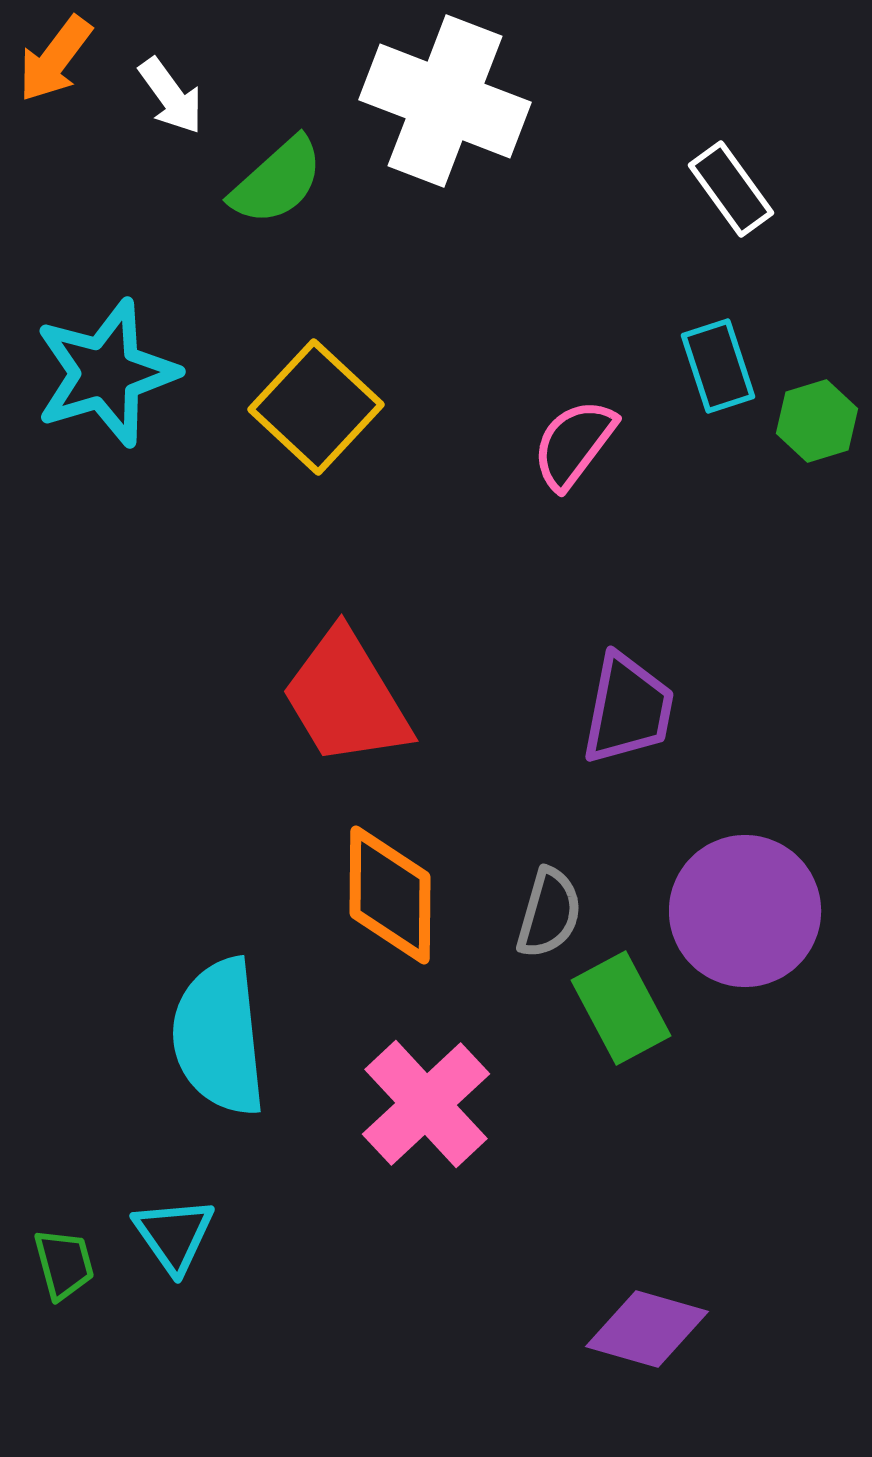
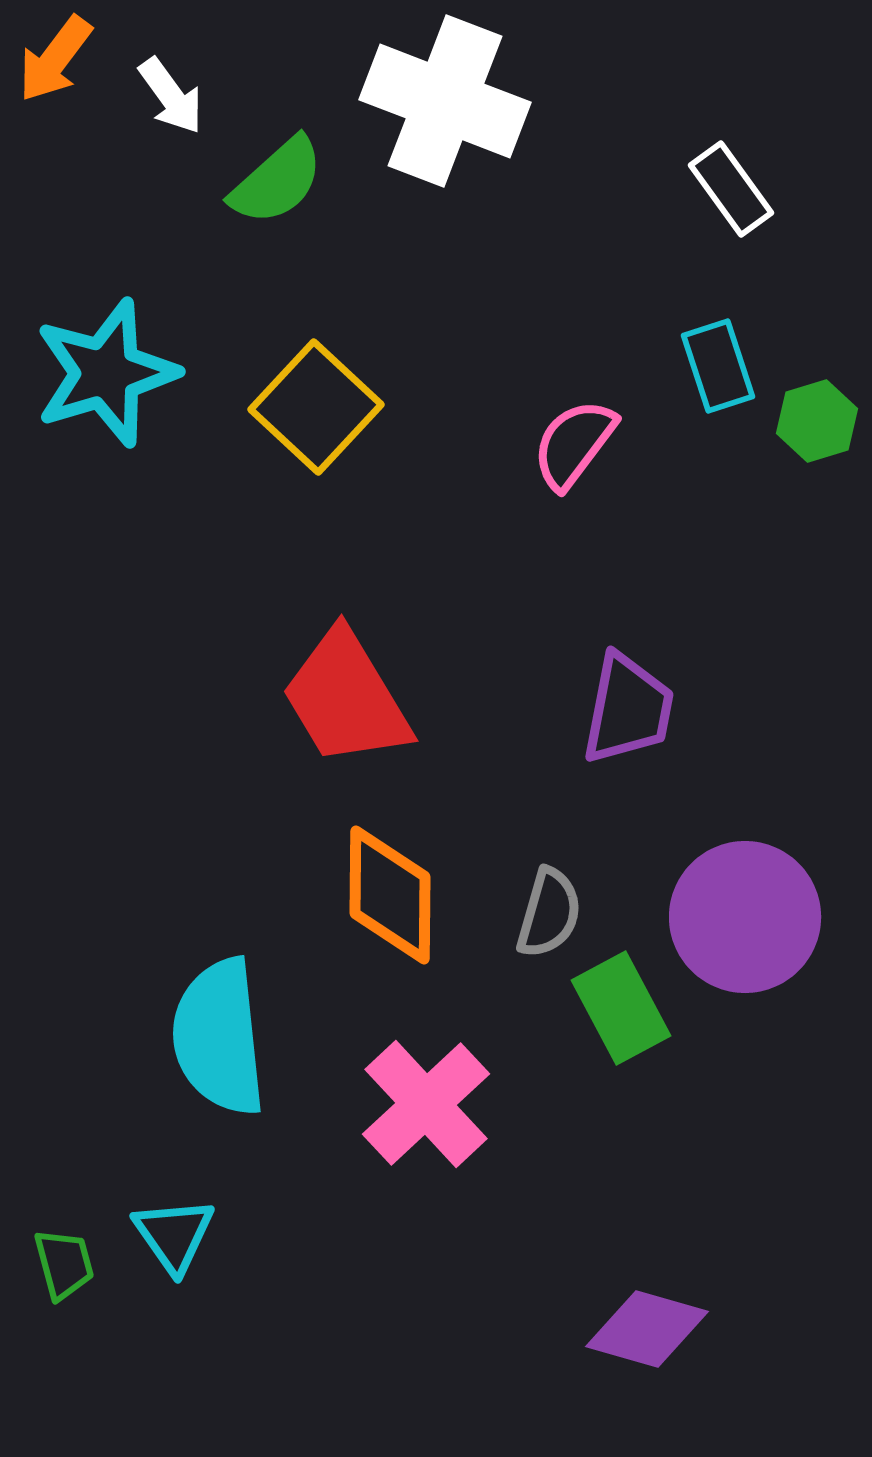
purple circle: moved 6 px down
